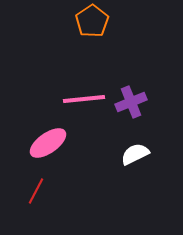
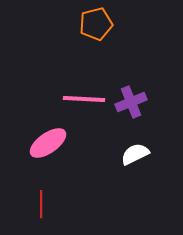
orange pentagon: moved 4 px right, 3 px down; rotated 20 degrees clockwise
pink line: rotated 9 degrees clockwise
red line: moved 5 px right, 13 px down; rotated 28 degrees counterclockwise
